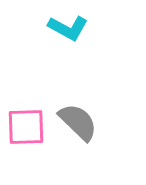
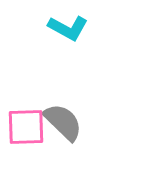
gray semicircle: moved 15 px left
